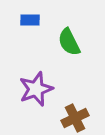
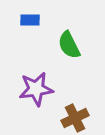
green semicircle: moved 3 px down
purple star: rotated 12 degrees clockwise
